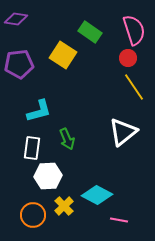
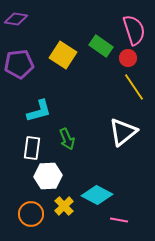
green rectangle: moved 11 px right, 14 px down
orange circle: moved 2 px left, 1 px up
